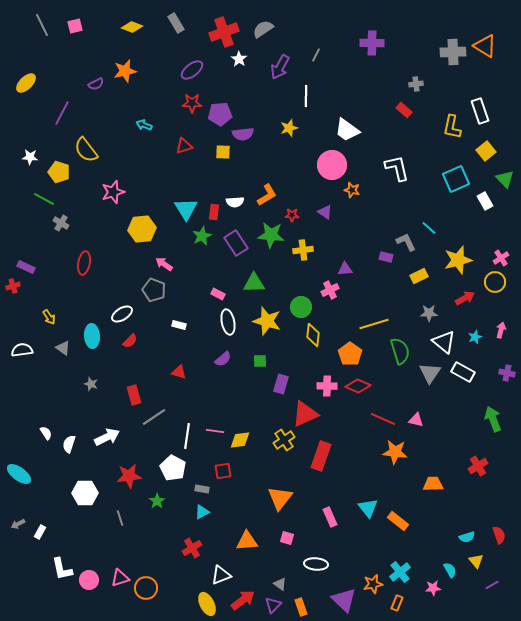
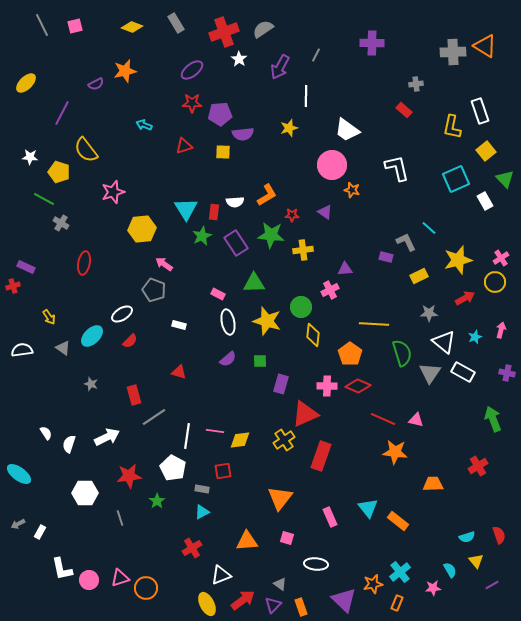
yellow line at (374, 324): rotated 20 degrees clockwise
cyan ellipse at (92, 336): rotated 50 degrees clockwise
green semicircle at (400, 351): moved 2 px right, 2 px down
purple semicircle at (223, 359): moved 5 px right
